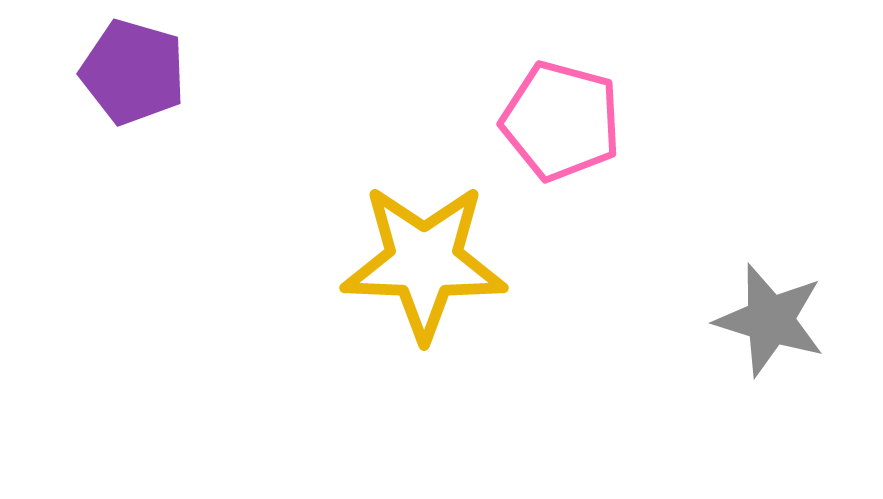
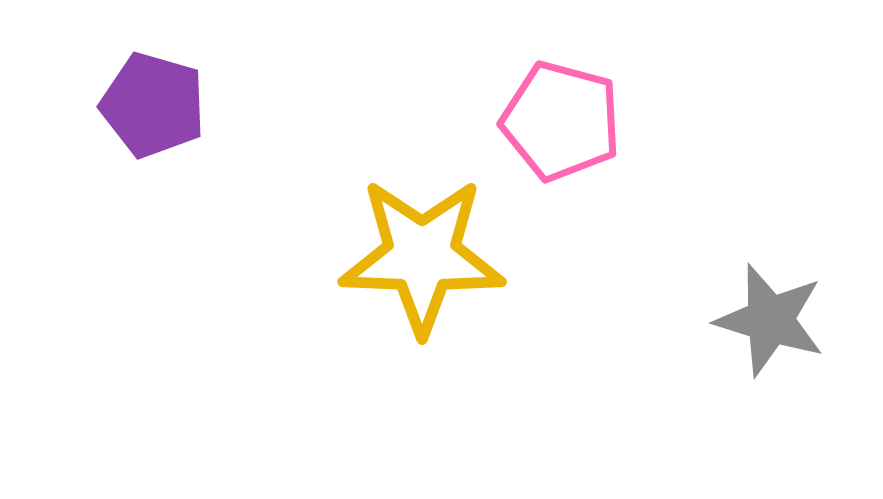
purple pentagon: moved 20 px right, 33 px down
yellow star: moved 2 px left, 6 px up
